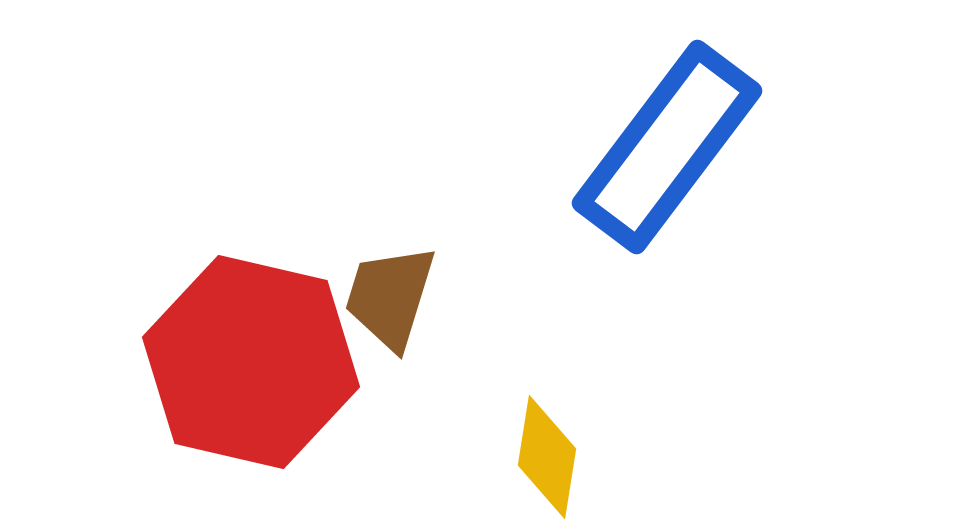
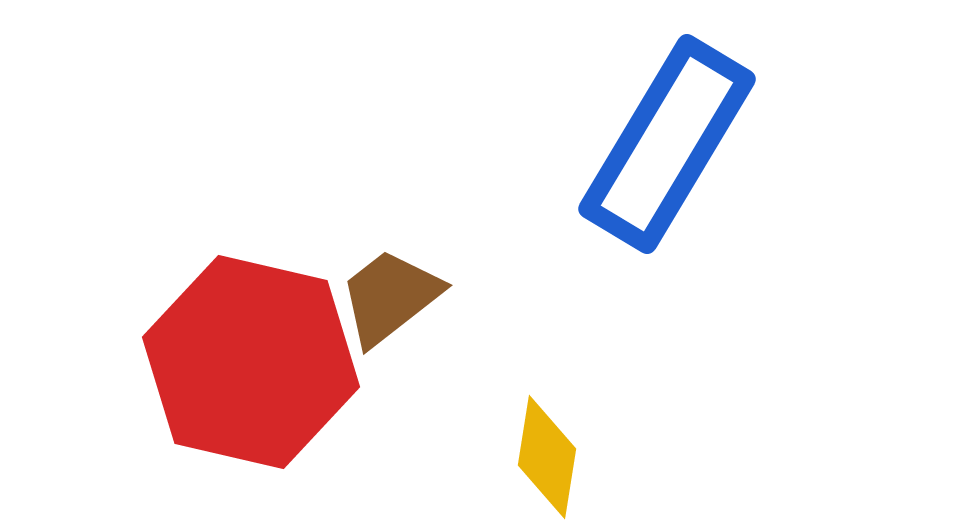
blue rectangle: moved 3 px up; rotated 6 degrees counterclockwise
brown trapezoid: rotated 35 degrees clockwise
